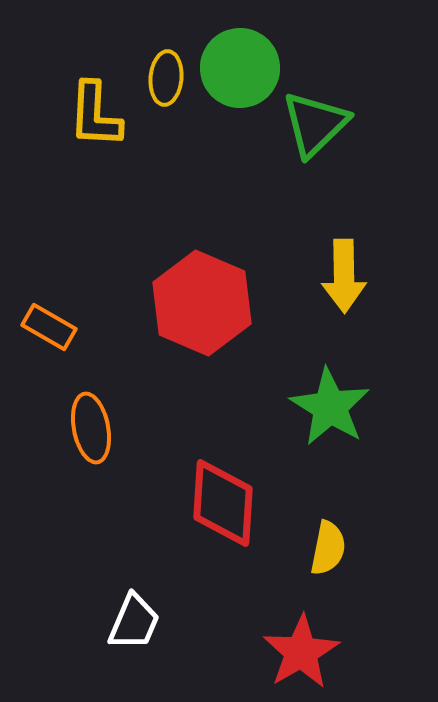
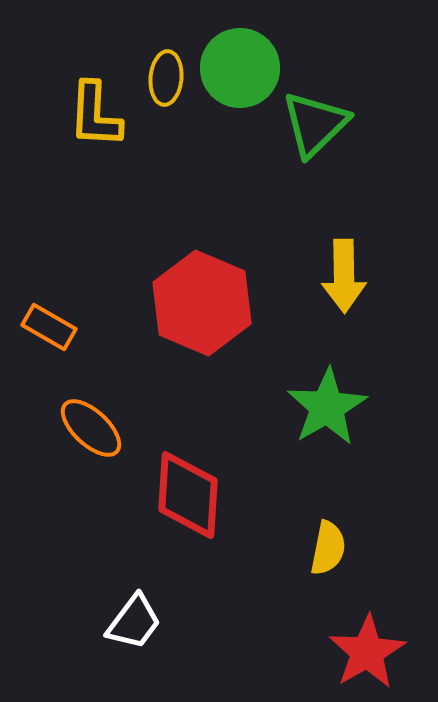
green star: moved 3 px left; rotated 10 degrees clockwise
orange ellipse: rotated 36 degrees counterclockwise
red diamond: moved 35 px left, 8 px up
white trapezoid: rotated 14 degrees clockwise
red star: moved 66 px right
